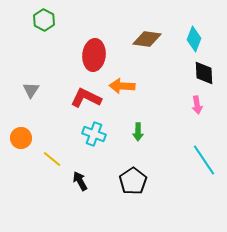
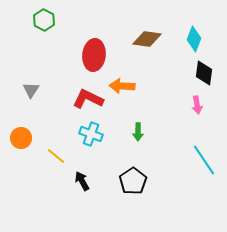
black diamond: rotated 10 degrees clockwise
red L-shape: moved 2 px right, 1 px down
cyan cross: moved 3 px left
yellow line: moved 4 px right, 3 px up
black arrow: moved 2 px right
